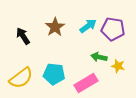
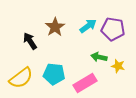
black arrow: moved 7 px right, 5 px down
pink rectangle: moved 1 px left
